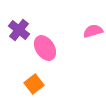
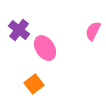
pink semicircle: rotated 48 degrees counterclockwise
